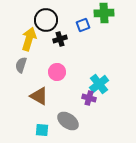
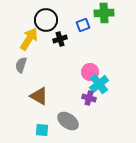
yellow arrow: rotated 15 degrees clockwise
pink circle: moved 33 px right
